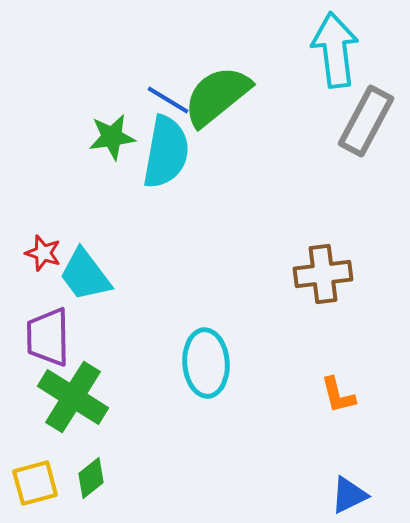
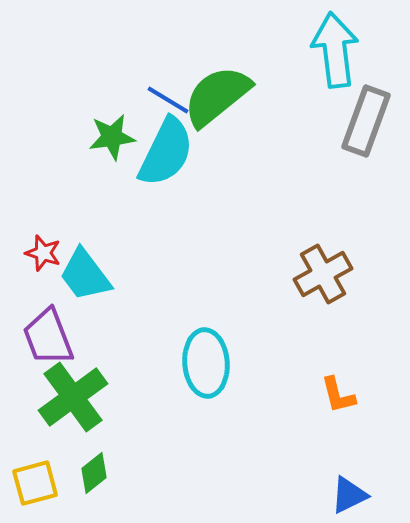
gray rectangle: rotated 8 degrees counterclockwise
cyan semicircle: rotated 16 degrees clockwise
brown cross: rotated 22 degrees counterclockwise
purple trapezoid: rotated 20 degrees counterclockwise
green cross: rotated 22 degrees clockwise
green diamond: moved 3 px right, 5 px up
